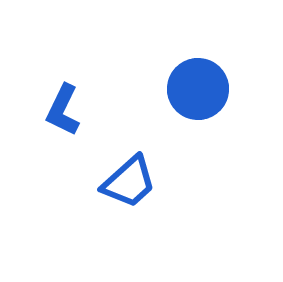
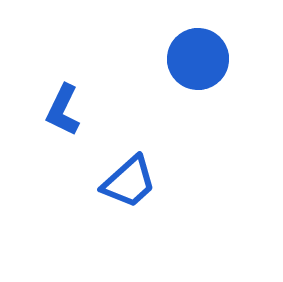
blue circle: moved 30 px up
